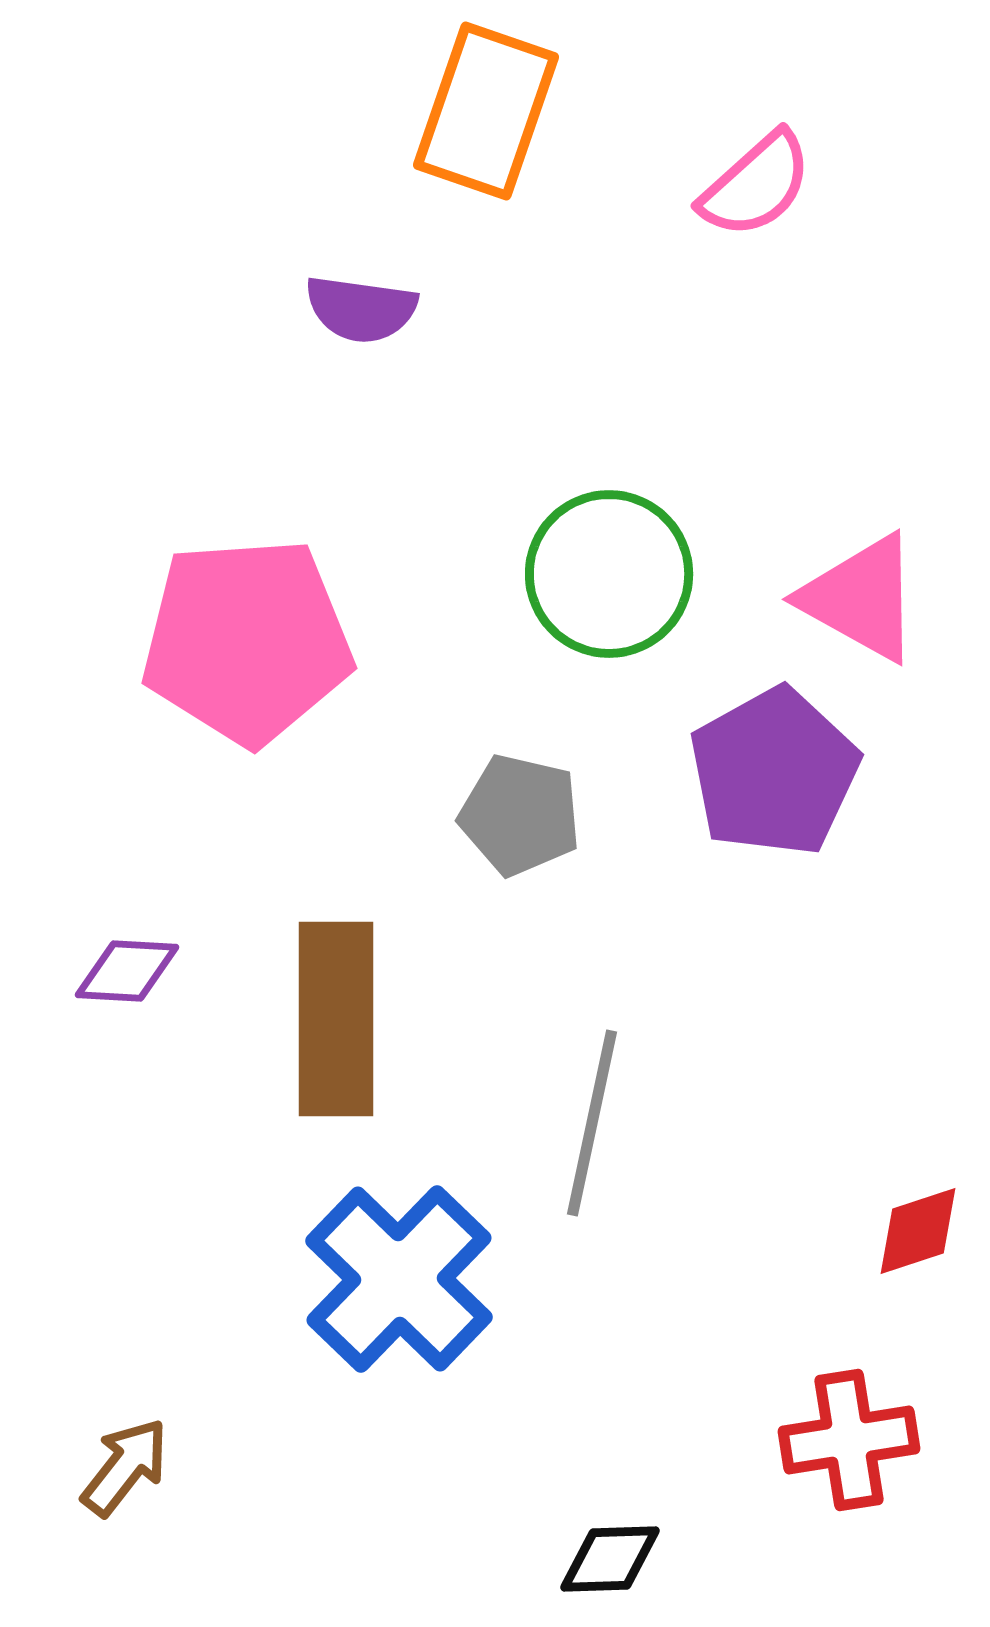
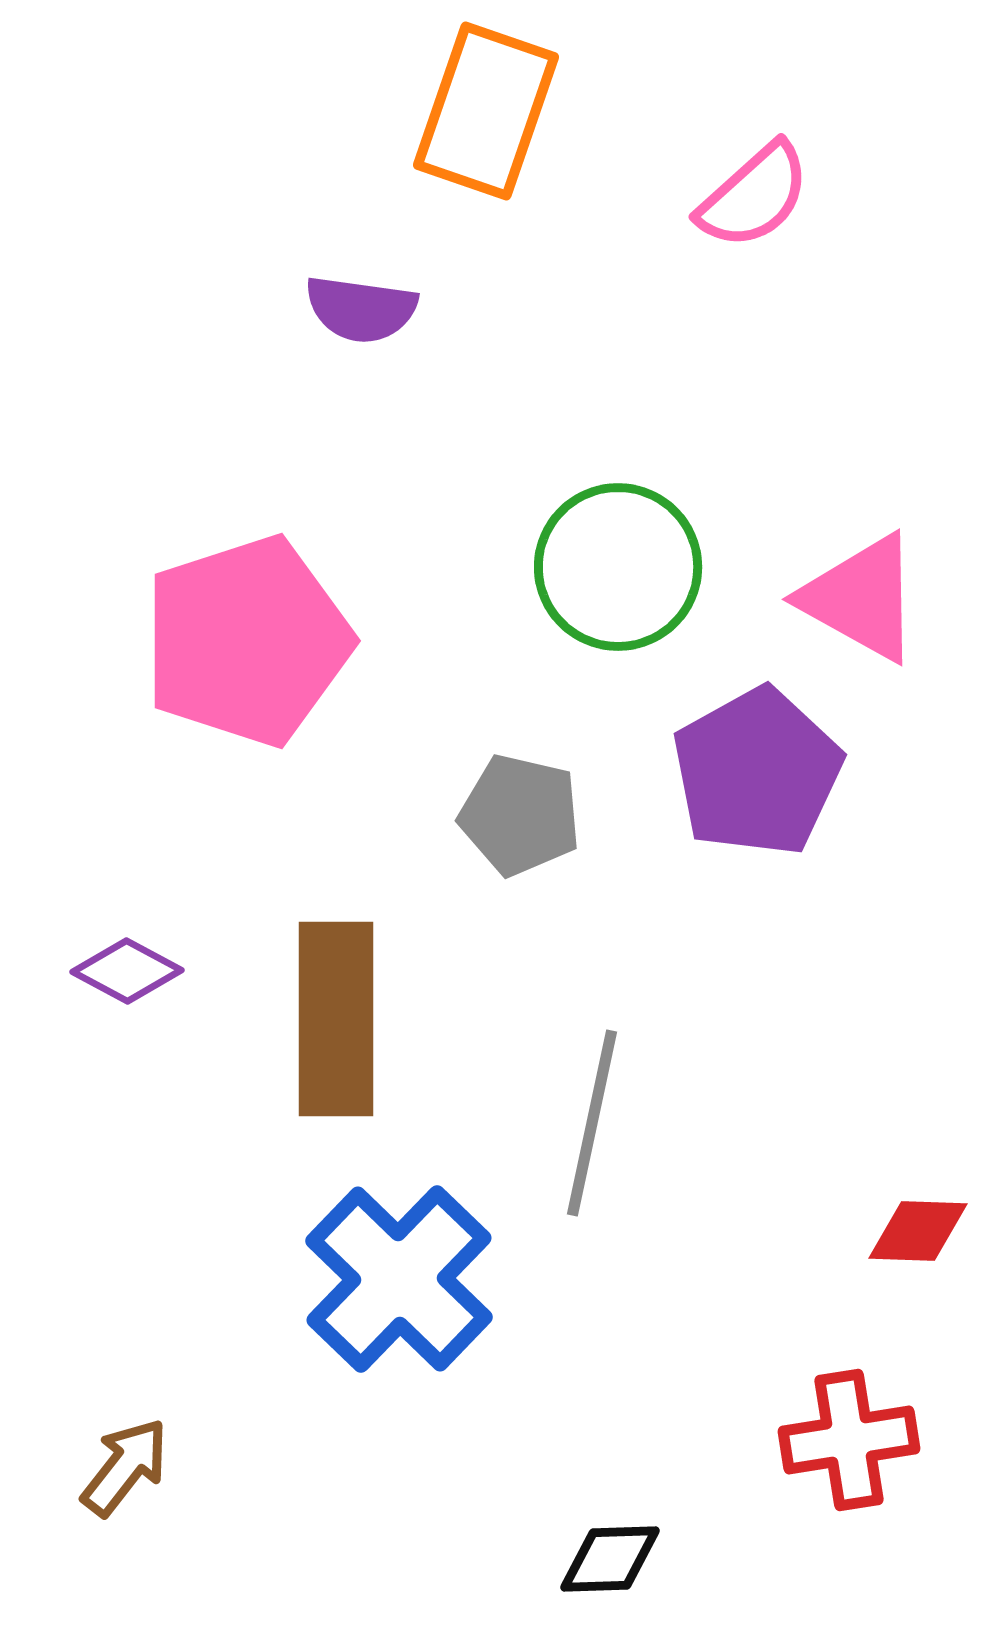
pink semicircle: moved 2 px left, 11 px down
green circle: moved 9 px right, 7 px up
pink pentagon: rotated 14 degrees counterclockwise
purple pentagon: moved 17 px left
purple diamond: rotated 25 degrees clockwise
red diamond: rotated 20 degrees clockwise
